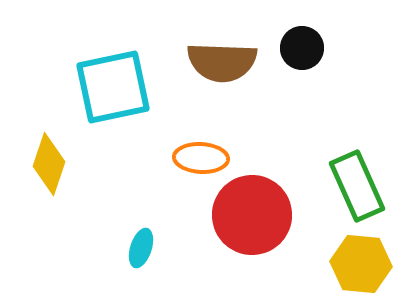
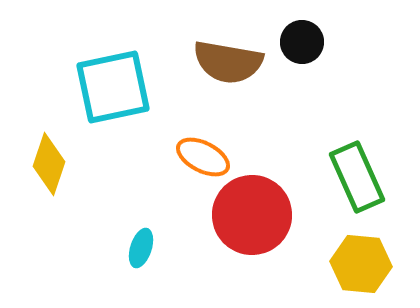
black circle: moved 6 px up
brown semicircle: moved 6 px right; rotated 8 degrees clockwise
orange ellipse: moved 2 px right, 1 px up; rotated 24 degrees clockwise
green rectangle: moved 9 px up
